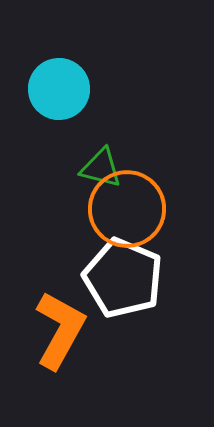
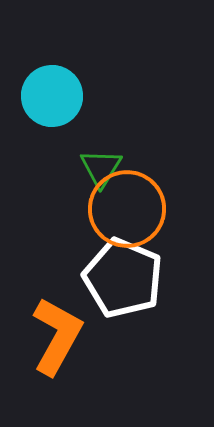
cyan circle: moved 7 px left, 7 px down
green triangle: rotated 48 degrees clockwise
orange L-shape: moved 3 px left, 6 px down
